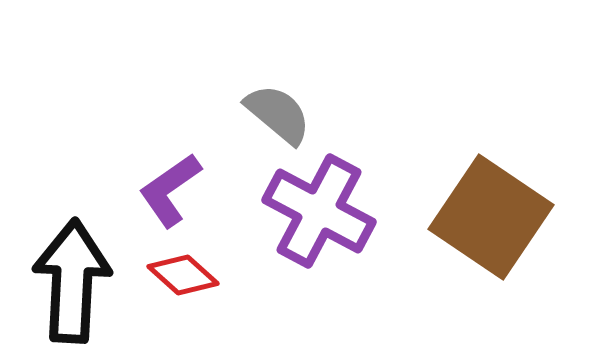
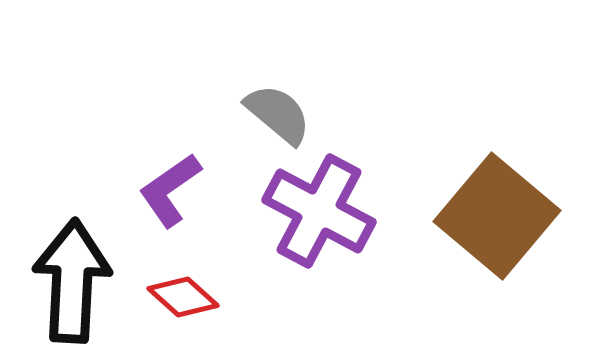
brown square: moved 6 px right, 1 px up; rotated 6 degrees clockwise
red diamond: moved 22 px down
